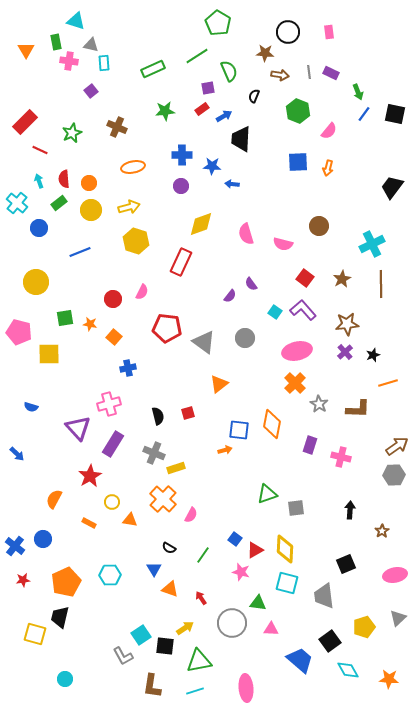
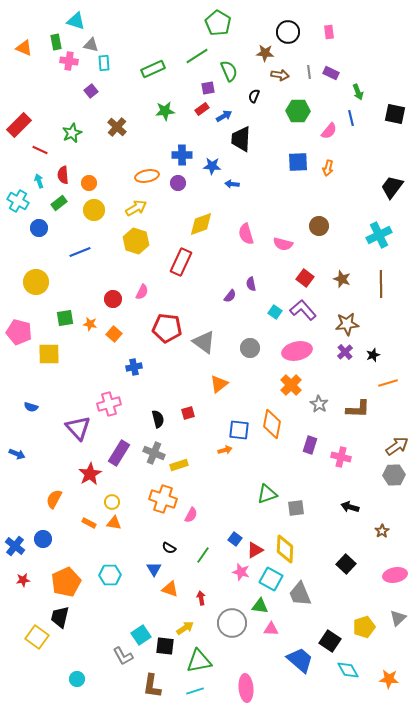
orange triangle at (26, 50): moved 2 px left, 2 px up; rotated 36 degrees counterclockwise
green hexagon at (298, 111): rotated 20 degrees counterclockwise
blue line at (364, 114): moved 13 px left, 4 px down; rotated 49 degrees counterclockwise
red rectangle at (25, 122): moved 6 px left, 3 px down
brown cross at (117, 127): rotated 18 degrees clockwise
orange ellipse at (133, 167): moved 14 px right, 9 px down
red semicircle at (64, 179): moved 1 px left, 4 px up
purple circle at (181, 186): moved 3 px left, 3 px up
cyan cross at (17, 203): moved 1 px right, 2 px up; rotated 10 degrees counterclockwise
yellow arrow at (129, 207): moved 7 px right, 1 px down; rotated 15 degrees counterclockwise
yellow circle at (91, 210): moved 3 px right
cyan cross at (372, 244): moved 7 px right, 9 px up
brown star at (342, 279): rotated 24 degrees counterclockwise
purple semicircle at (251, 284): rotated 24 degrees clockwise
orange square at (114, 337): moved 3 px up
gray circle at (245, 338): moved 5 px right, 10 px down
blue cross at (128, 368): moved 6 px right, 1 px up
orange cross at (295, 383): moved 4 px left, 2 px down
black semicircle at (158, 416): moved 3 px down
purple rectangle at (113, 444): moved 6 px right, 9 px down
blue arrow at (17, 454): rotated 21 degrees counterclockwise
yellow rectangle at (176, 468): moved 3 px right, 3 px up
red star at (90, 476): moved 2 px up
orange cross at (163, 499): rotated 24 degrees counterclockwise
black arrow at (350, 510): moved 3 px up; rotated 78 degrees counterclockwise
orange triangle at (130, 520): moved 16 px left, 3 px down
black square at (346, 564): rotated 24 degrees counterclockwise
cyan square at (287, 583): moved 16 px left, 4 px up; rotated 15 degrees clockwise
gray trapezoid at (324, 596): moved 24 px left, 2 px up; rotated 16 degrees counterclockwise
red arrow at (201, 598): rotated 24 degrees clockwise
green triangle at (258, 603): moved 2 px right, 3 px down
yellow square at (35, 634): moved 2 px right, 3 px down; rotated 20 degrees clockwise
black square at (330, 641): rotated 20 degrees counterclockwise
cyan circle at (65, 679): moved 12 px right
